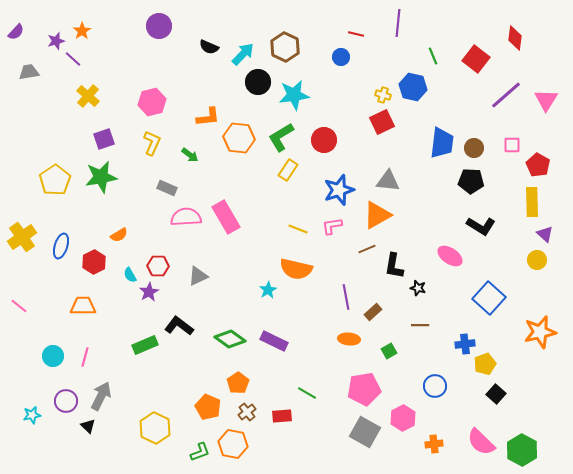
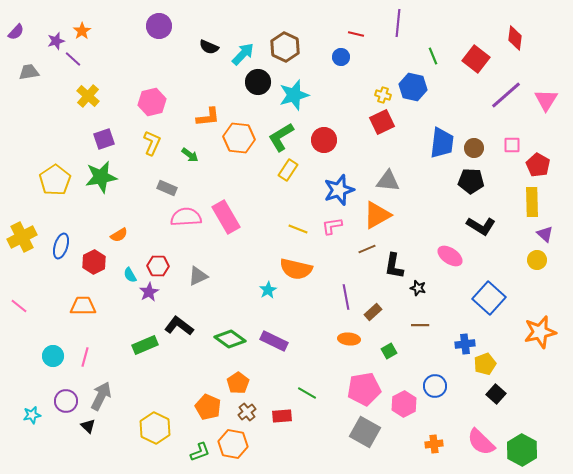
cyan star at (294, 95): rotated 8 degrees counterclockwise
yellow cross at (22, 237): rotated 8 degrees clockwise
pink hexagon at (403, 418): moved 1 px right, 14 px up
